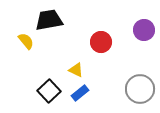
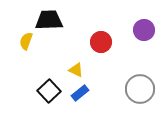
black trapezoid: rotated 8 degrees clockwise
yellow semicircle: rotated 120 degrees counterclockwise
